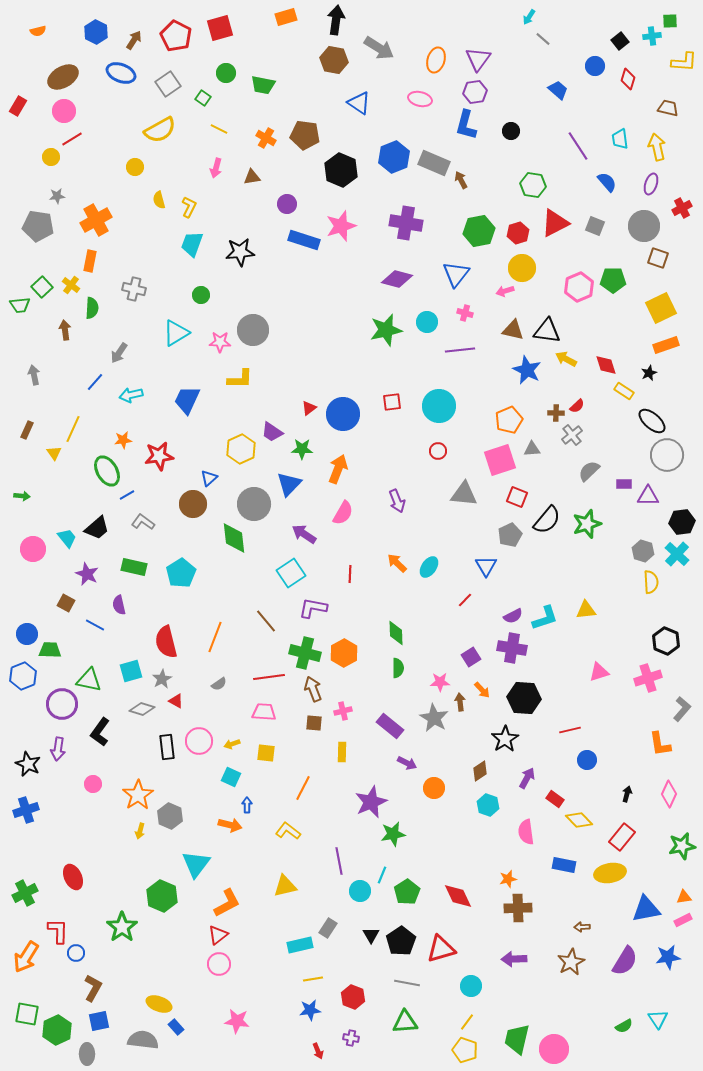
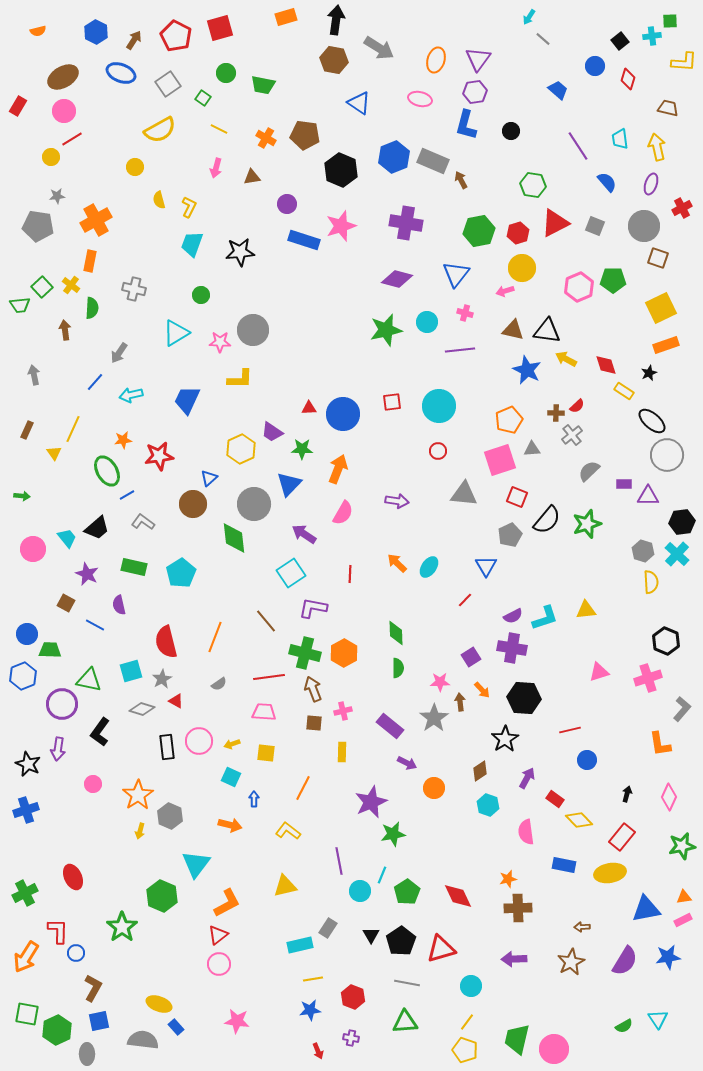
gray rectangle at (434, 163): moved 1 px left, 2 px up
red triangle at (309, 408): rotated 35 degrees clockwise
purple arrow at (397, 501): rotated 60 degrees counterclockwise
gray star at (434, 718): rotated 8 degrees clockwise
pink diamond at (669, 794): moved 3 px down
blue arrow at (247, 805): moved 7 px right, 6 px up
